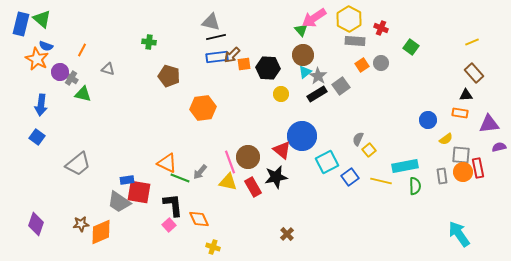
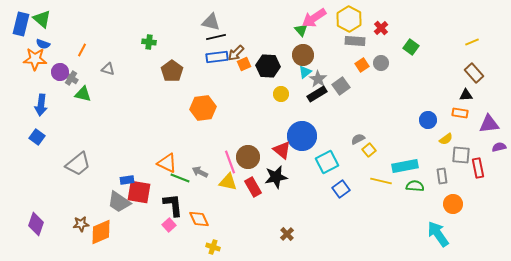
red cross at (381, 28): rotated 24 degrees clockwise
blue semicircle at (46, 46): moved 3 px left, 2 px up
brown arrow at (232, 55): moved 4 px right, 2 px up
orange star at (37, 59): moved 2 px left; rotated 25 degrees counterclockwise
orange square at (244, 64): rotated 16 degrees counterclockwise
black hexagon at (268, 68): moved 2 px up
brown pentagon at (169, 76): moved 3 px right, 5 px up; rotated 20 degrees clockwise
gray star at (318, 76): moved 3 px down
gray semicircle at (358, 139): rotated 40 degrees clockwise
gray arrow at (200, 172): rotated 77 degrees clockwise
orange circle at (463, 172): moved 10 px left, 32 px down
blue square at (350, 177): moved 9 px left, 12 px down
green semicircle at (415, 186): rotated 84 degrees counterclockwise
cyan arrow at (459, 234): moved 21 px left
